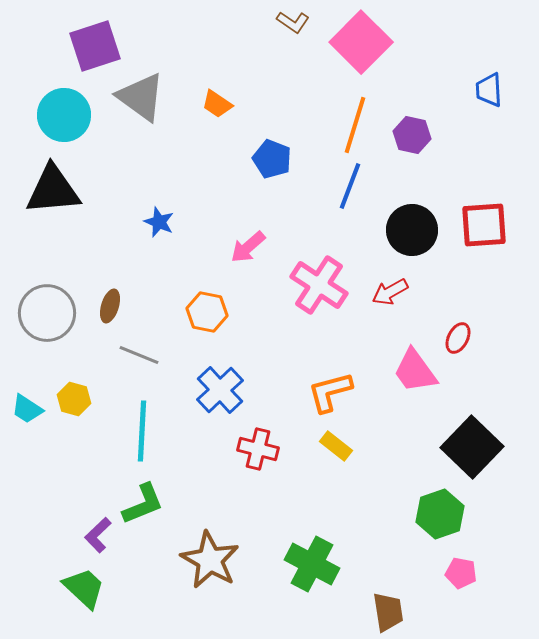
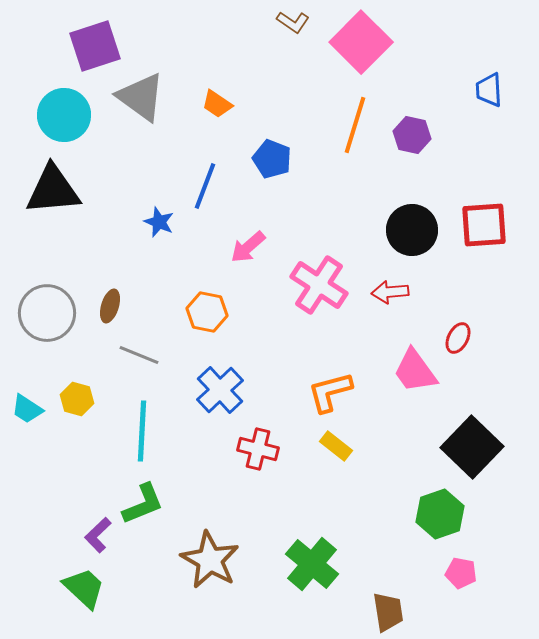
blue line: moved 145 px left
red arrow: rotated 24 degrees clockwise
yellow hexagon: moved 3 px right
green cross: rotated 12 degrees clockwise
